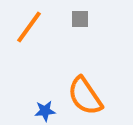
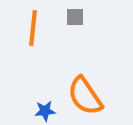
gray square: moved 5 px left, 2 px up
orange line: moved 4 px right, 1 px down; rotated 30 degrees counterclockwise
